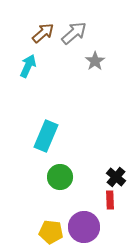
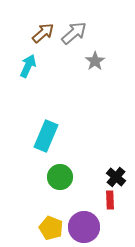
yellow pentagon: moved 4 px up; rotated 15 degrees clockwise
